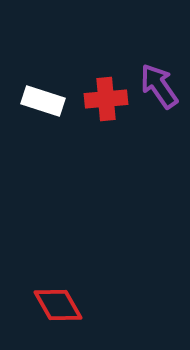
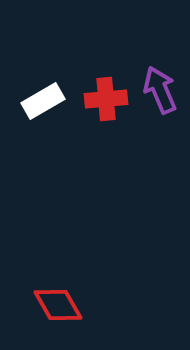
purple arrow: moved 1 px right, 4 px down; rotated 12 degrees clockwise
white rectangle: rotated 48 degrees counterclockwise
